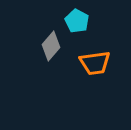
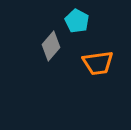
orange trapezoid: moved 3 px right
